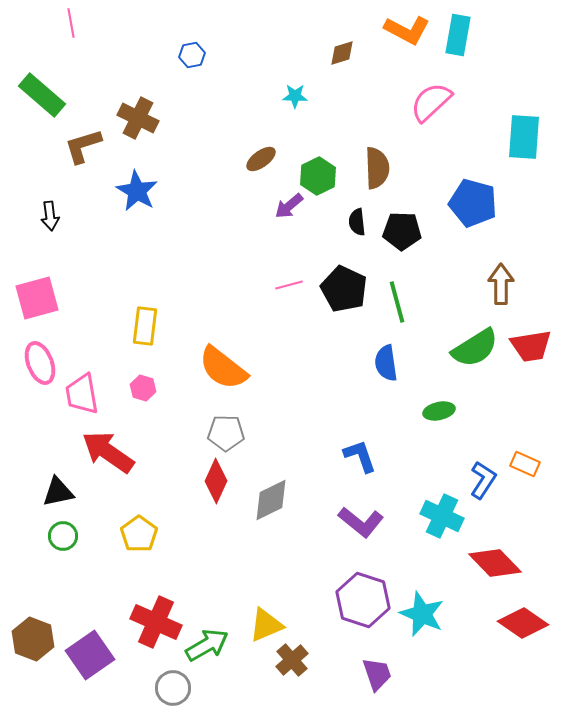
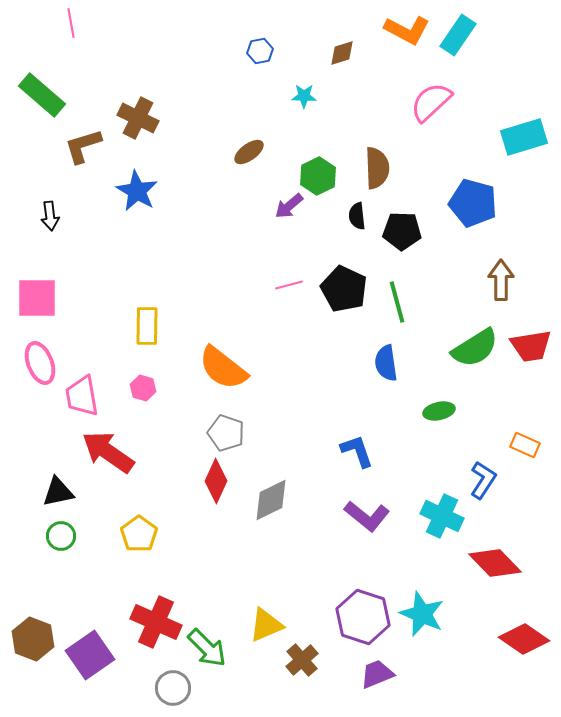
cyan rectangle at (458, 35): rotated 24 degrees clockwise
blue hexagon at (192, 55): moved 68 px right, 4 px up
cyan star at (295, 96): moved 9 px right
cyan rectangle at (524, 137): rotated 69 degrees clockwise
brown ellipse at (261, 159): moved 12 px left, 7 px up
black semicircle at (357, 222): moved 6 px up
brown arrow at (501, 284): moved 4 px up
pink square at (37, 298): rotated 15 degrees clockwise
yellow rectangle at (145, 326): moved 2 px right; rotated 6 degrees counterclockwise
pink trapezoid at (82, 394): moved 2 px down
gray pentagon at (226, 433): rotated 18 degrees clockwise
blue L-shape at (360, 456): moved 3 px left, 5 px up
orange rectangle at (525, 464): moved 19 px up
purple L-shape at (361, 522): moved 6 px right, 6 px up
green circle at (63, 536): moved 2 px left
purple hexagon at (363, 600): moved 17 px down
red diamond at (523, 623): moved 1 px right, 16 px down
green arrow at (207, 645): moved 3 px down; rotated 75 degrees clockwise
brown cross at (292, 660): moved 10 px right
purple trapezoid at (377, 674): rotated 93 degrees counterclockwise
